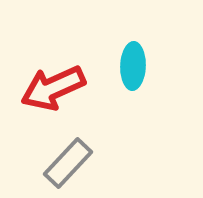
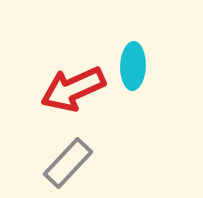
red arrow: moved 20 px right, 1 px down
